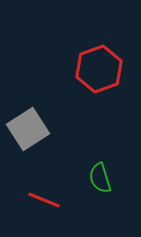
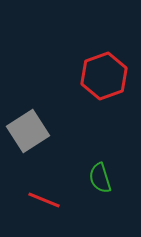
red hexagon: moved 5 px right, 7 px down
gray square: moved 2 px down
